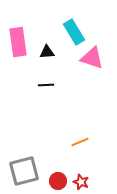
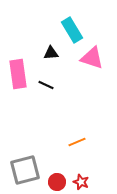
cyan rectangle: moved 2 px left, 2 px up
pink rectangle: moved 32 px down
black triangle: moved 4 px right, 1 px down
black line: rotated 28 degrees clockwise
orange line: moved 3 px left
gray square: moved 1 px right, 1 px up
red circle: moved 1 px left, 1 px down
